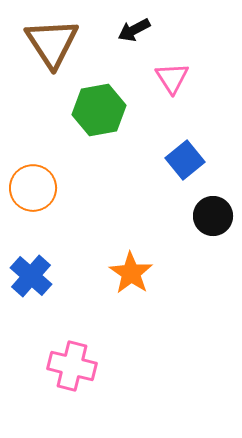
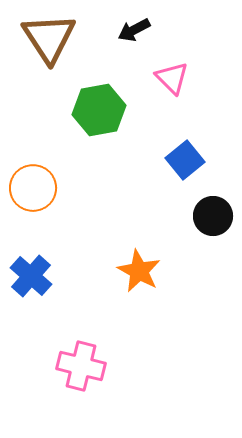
brown triangle: moved 3 px left, 5 px up
pink triangle: rotated 12 degrees counterclockwise
orange star: moved 8 px right, 2 px up; rotated 6 degrees counterclockwise
pink cross: moved 9 px right
